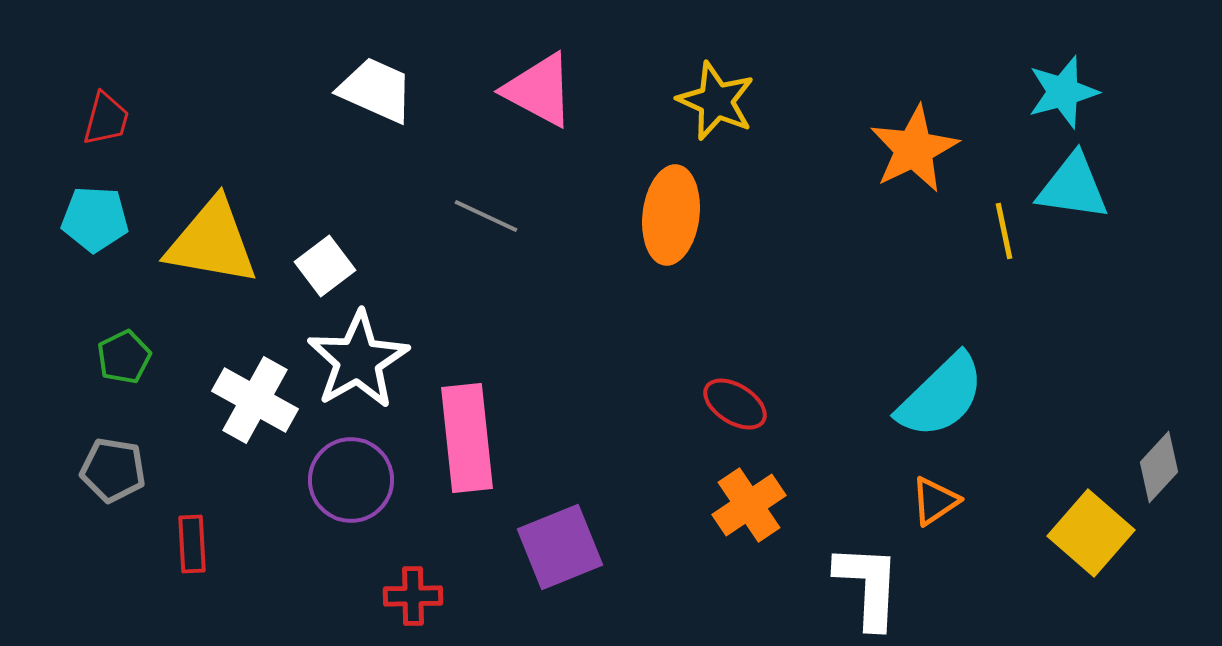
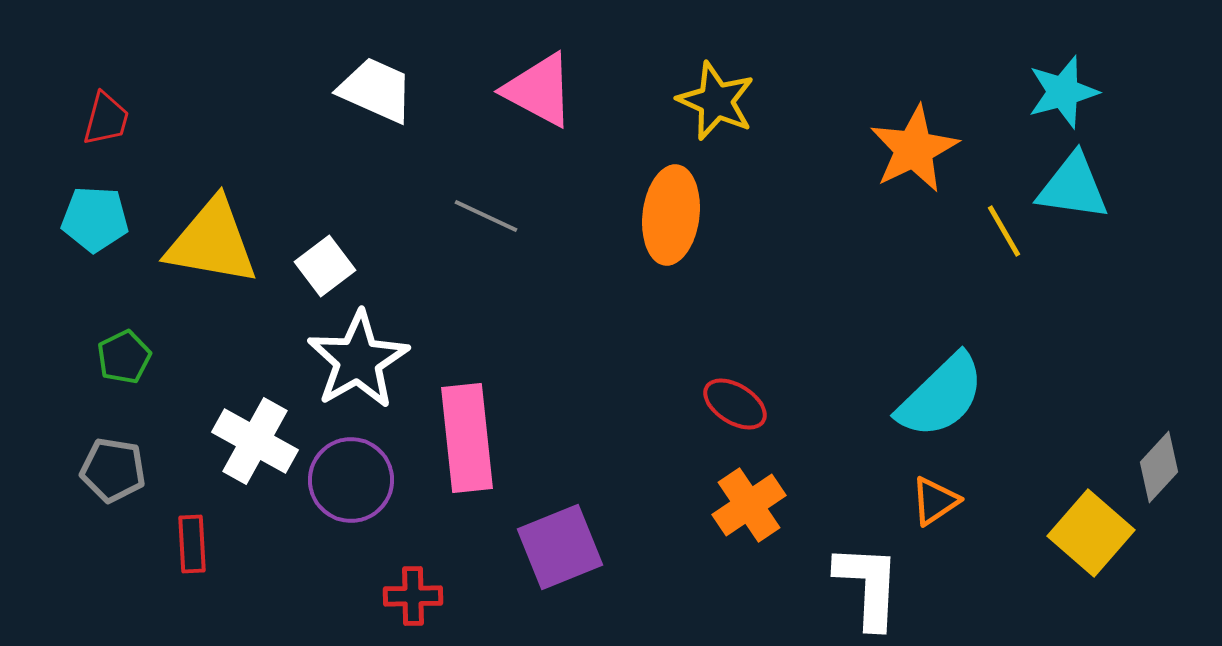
yellow line: rotated 18 degrees counterclockwise
white cross: moved 41 px down
